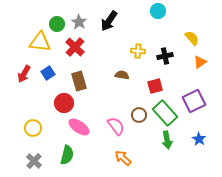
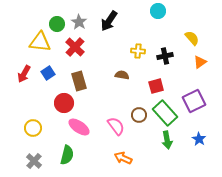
red square: moved 1 px right
orange arrow: rotated 18 degrees counterclockwise
